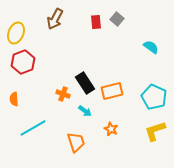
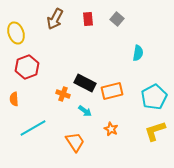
red rectangle: moved 8 px left, 3 px up
yellow ellipse: rotated 40 degrees counterclockwise
cyan semicircle: moved 13 px left, 6 px down; rotated 63 degrees clockwise
red hexagon: moved 4 px right, 5 px down
black rectangle: rotated 30 degrees counterclockwise
cyan pentagon: rotated 20 degrees clockwise
orange trapezoid: moved 1 px left; rotated 15 degrees counterclockwise
